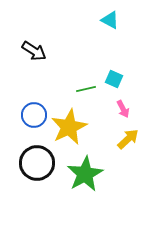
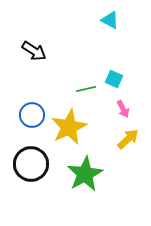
blue circle: moved 2 px left
black circle: moved 6 px left, 1 px down
